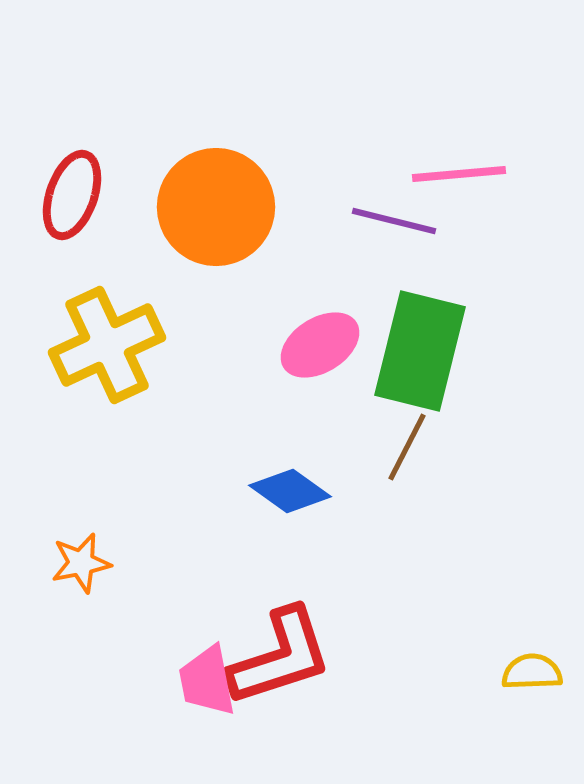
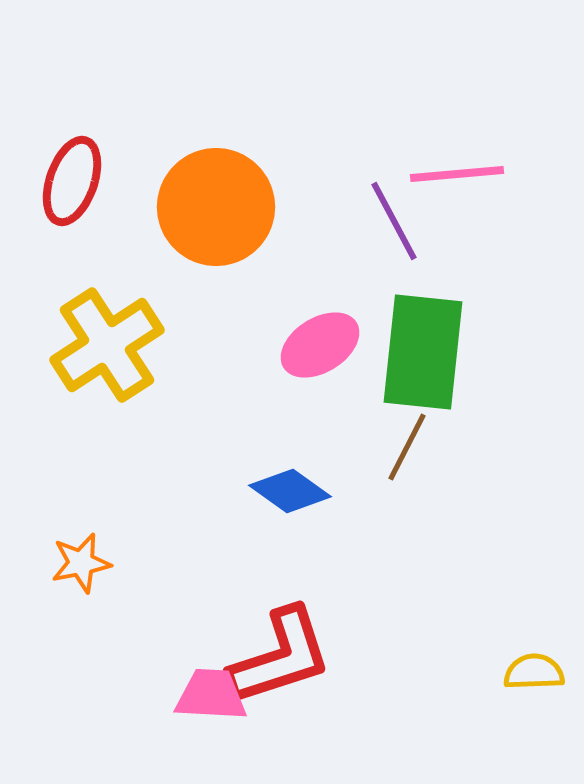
pink line: moved 2 px left
red ellipse: moved 14 px up
purple line: rotated 48 degrees clockwise
yellow cross: rotated 8 degrees counterclockwise
green rectangle: moved 3 px right, 1 px down; rotated 8 degrees counterclockwise
yellow semicircle: moved 2 px right
pink trapezoid: moved 4 px right, 14 px down; rotated 104 degrees clockwise
